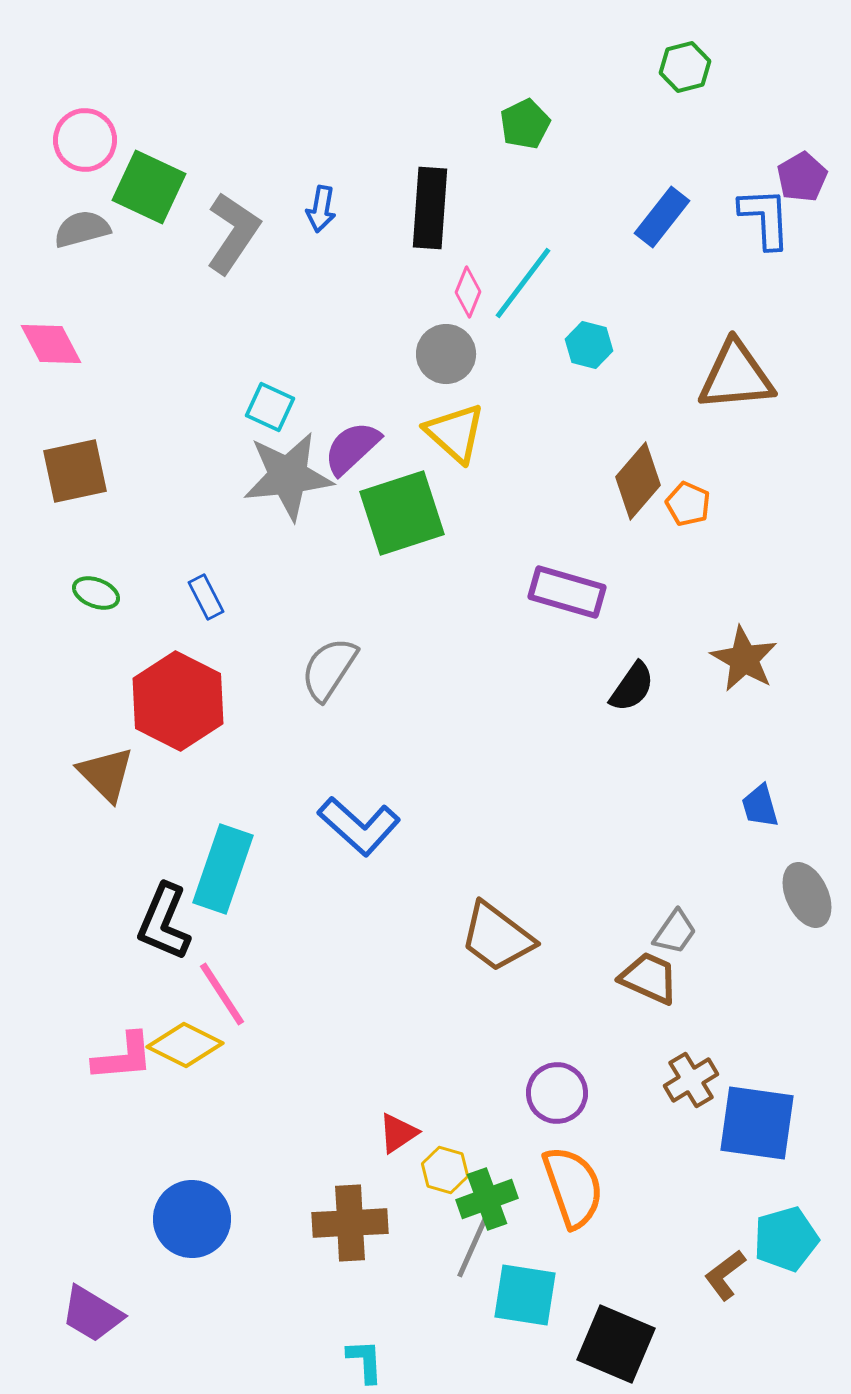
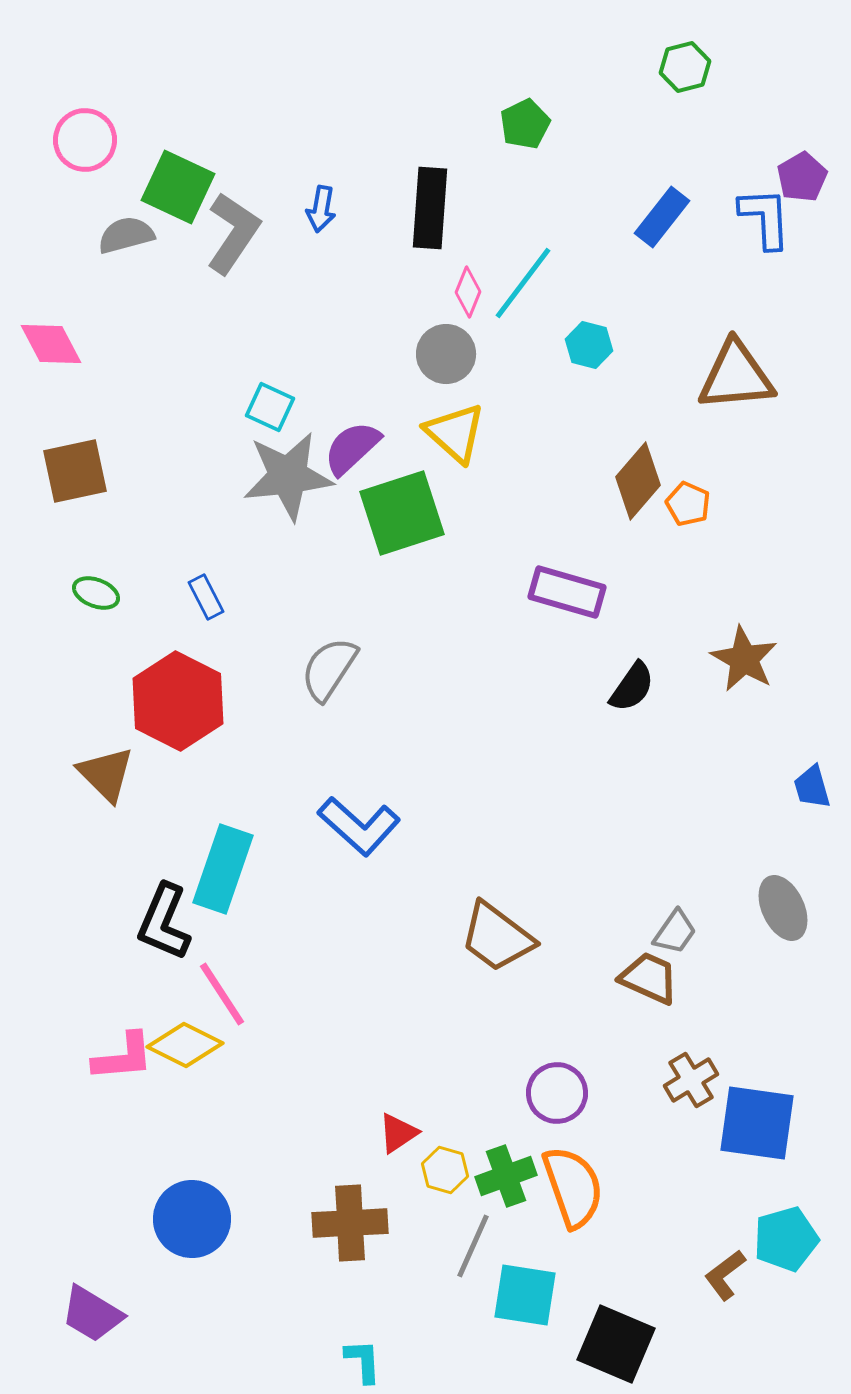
green square at (149, 187): moved 29 px right
gray semicircle at (82, 229): moved 44 px right, 6 px down
blue trapezoid at (760, 806): moved 52 px right, 19 px up
gray ellipse at (807, 895): moved 24 px left, 13 px down
green cross at (487, 1199): moved 19 px right, 23 px up
cyan L-shape at (365, 1361): moved 2 px left
